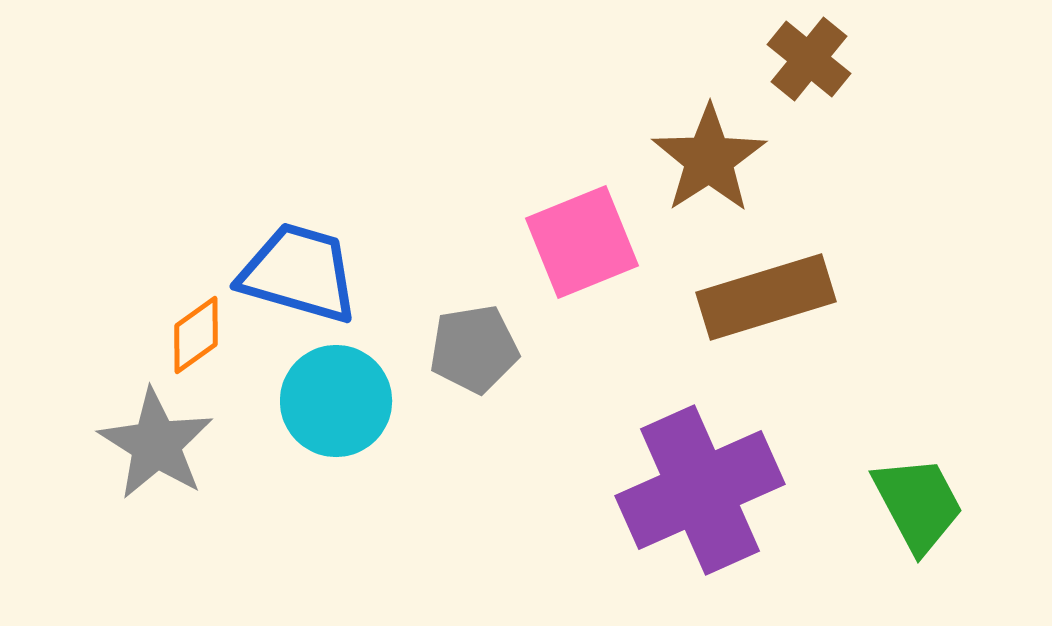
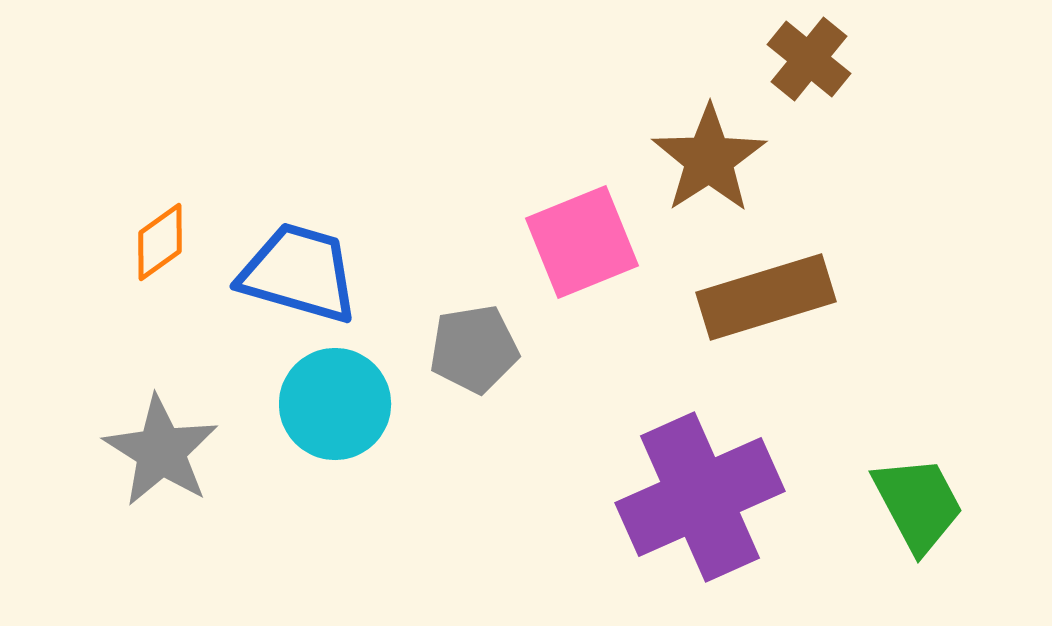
orange diamond: moved 36 px left, 93 px up
cyan circle: moved 1 px left, 3 px down
gray star: moved 5 px right, 7 px down
purple cross: moved 7 px down
